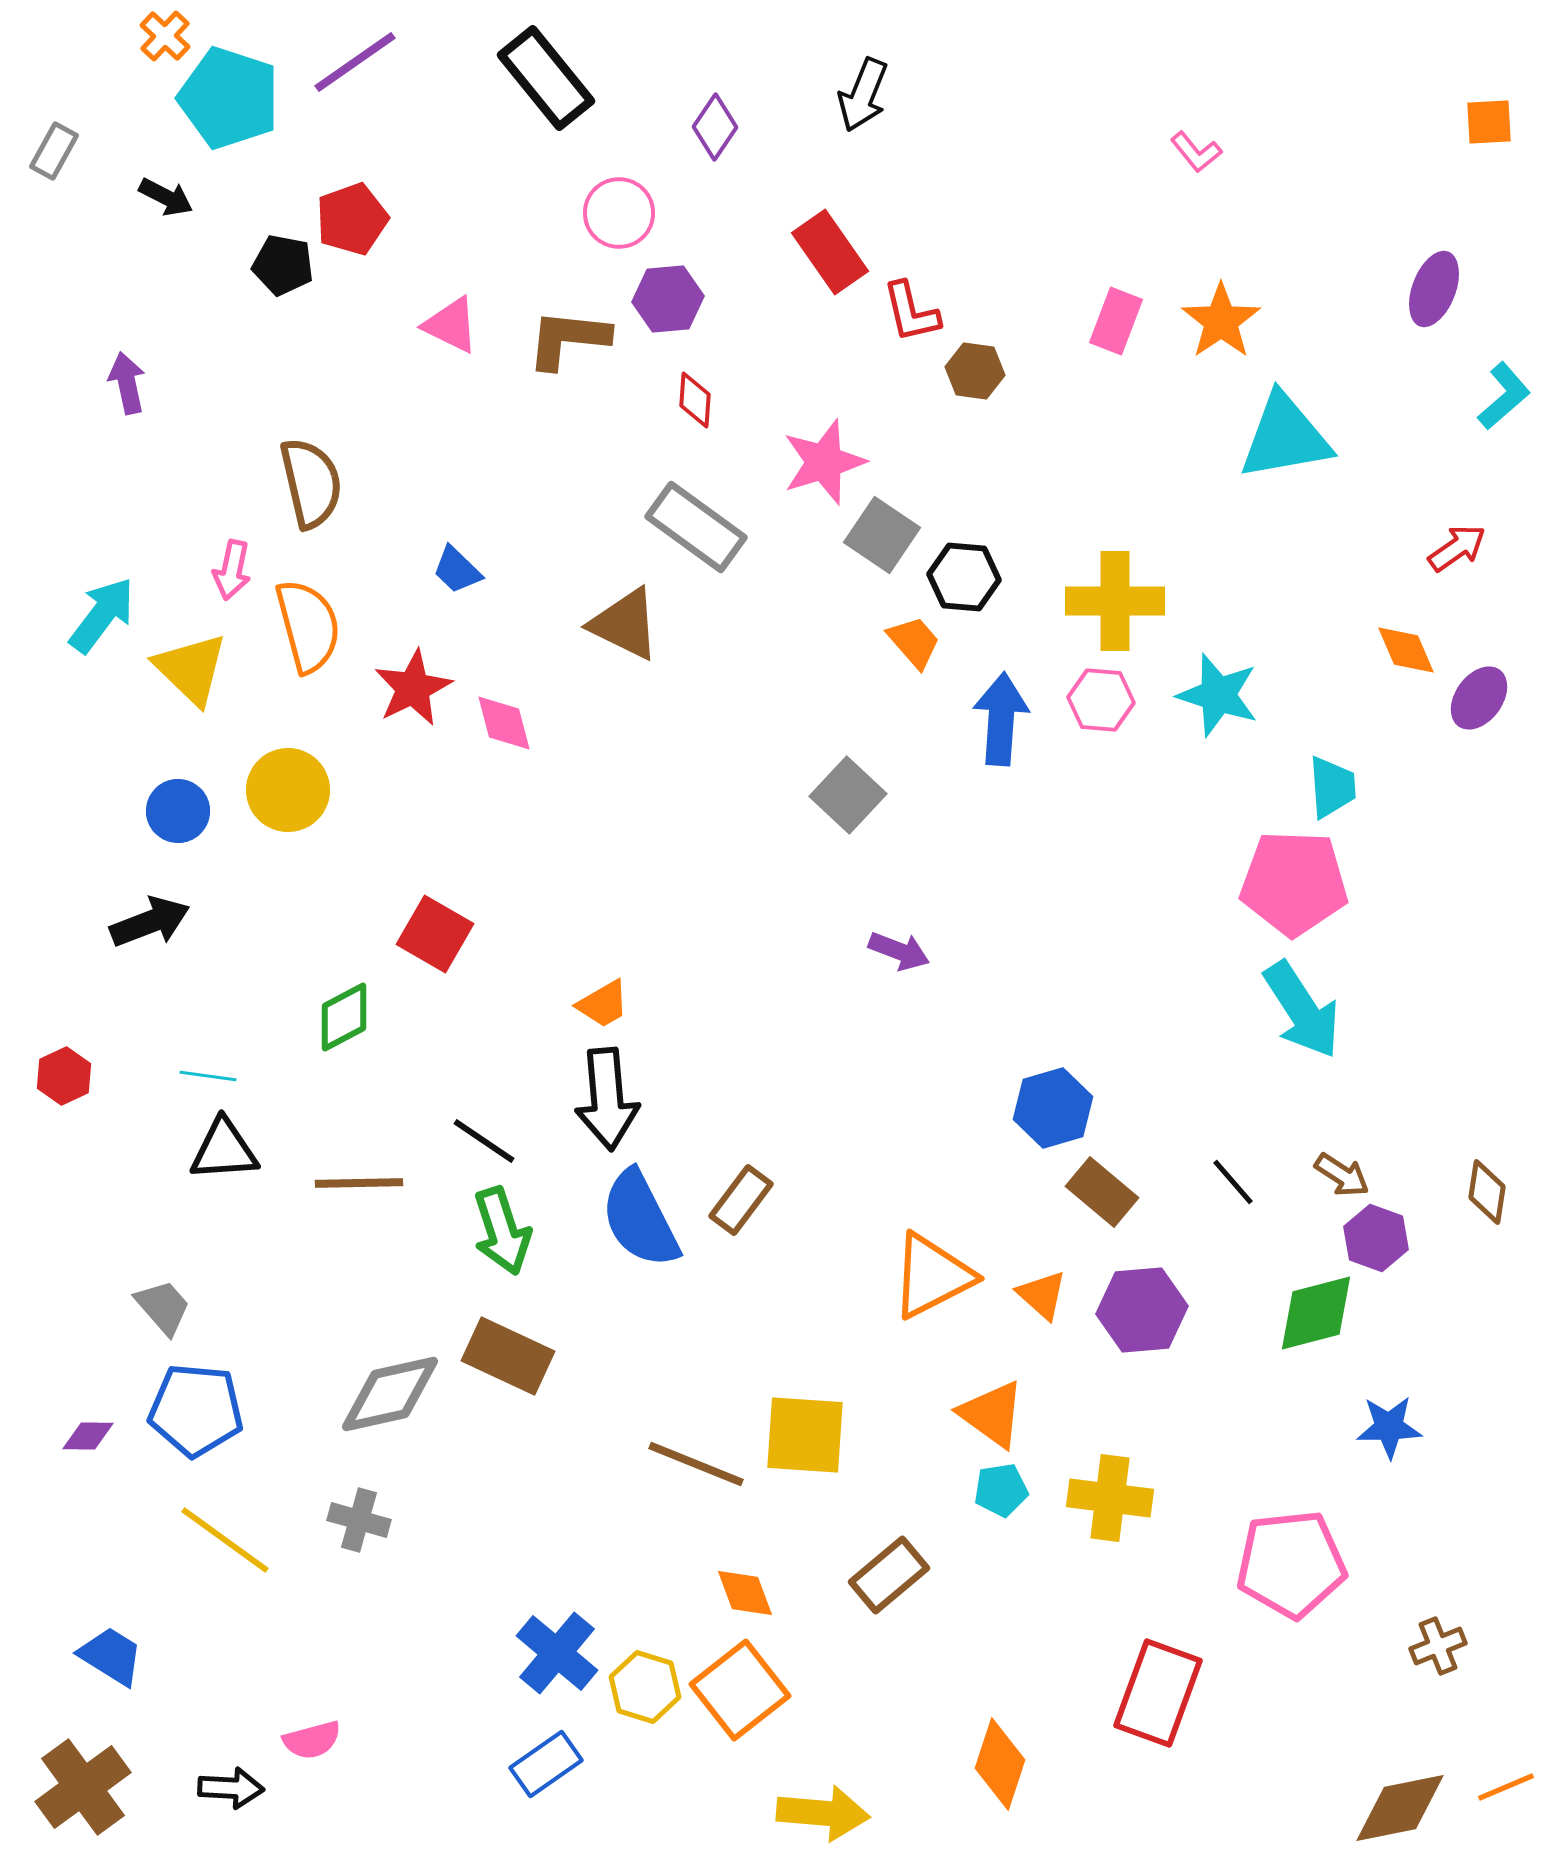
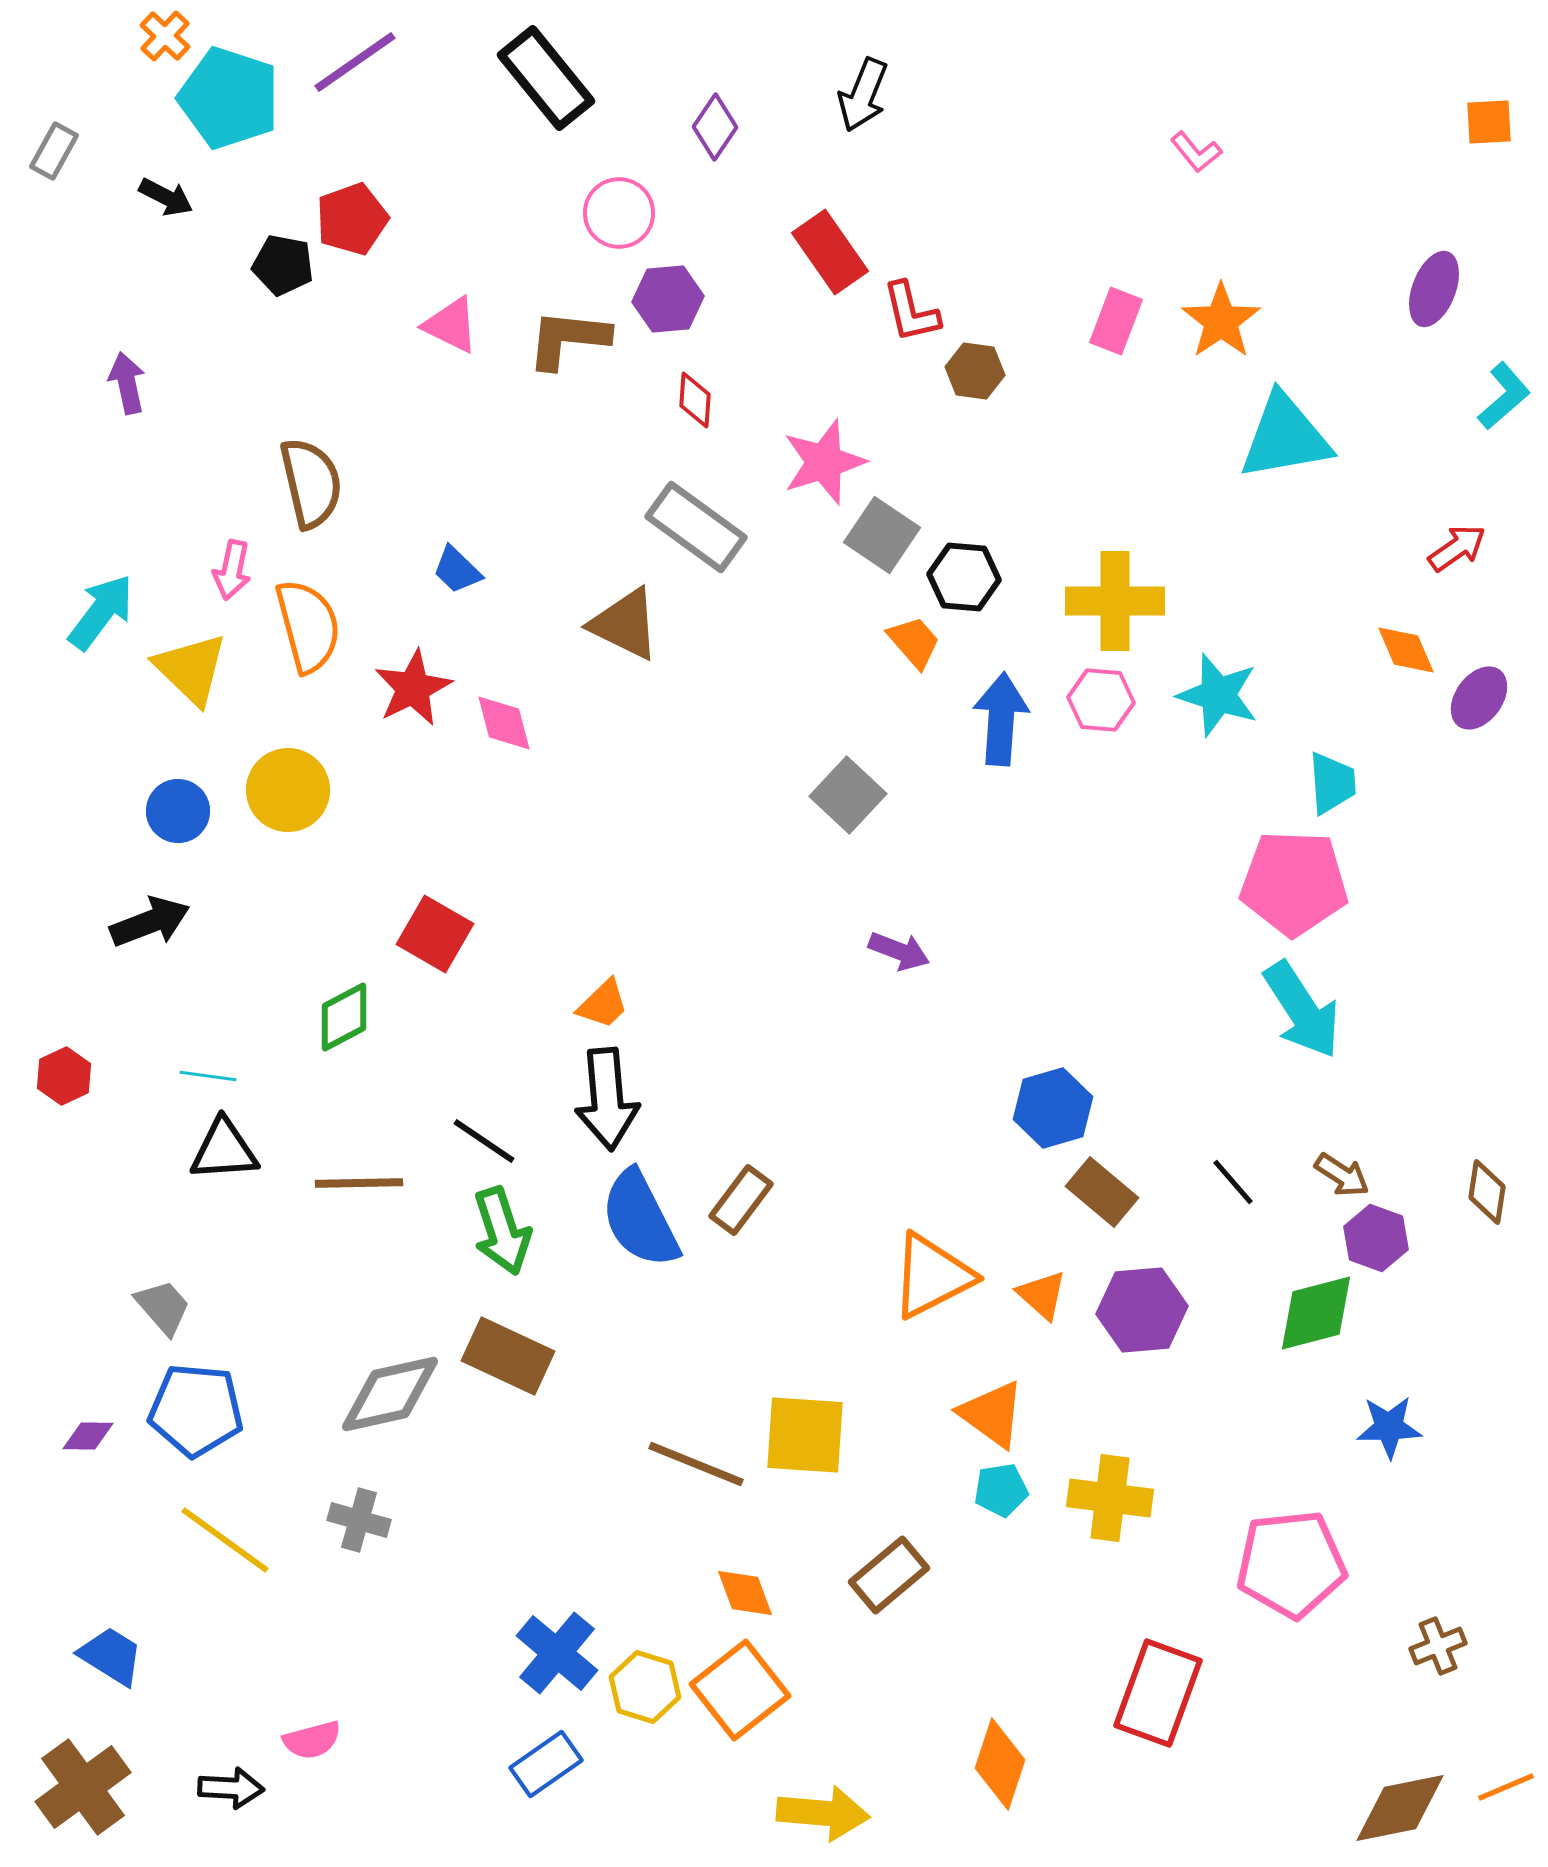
cyan arrow at (102, 615): moved 1 px left, 3 px up
cyan trapezoid at (1332, 787): moved 4 px up
orange trapezoid at (603, 1004): rotated 14 degrees counterclockwise
